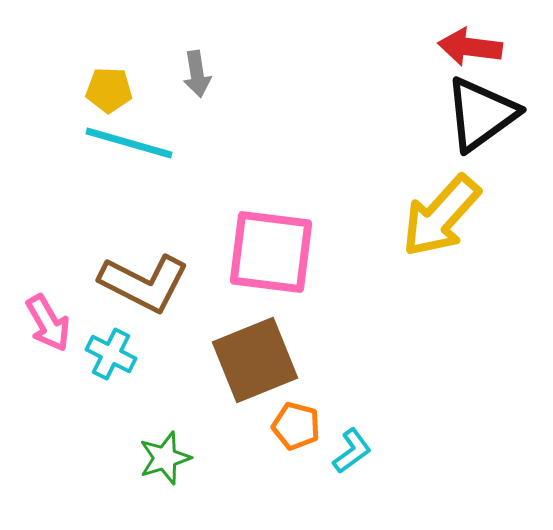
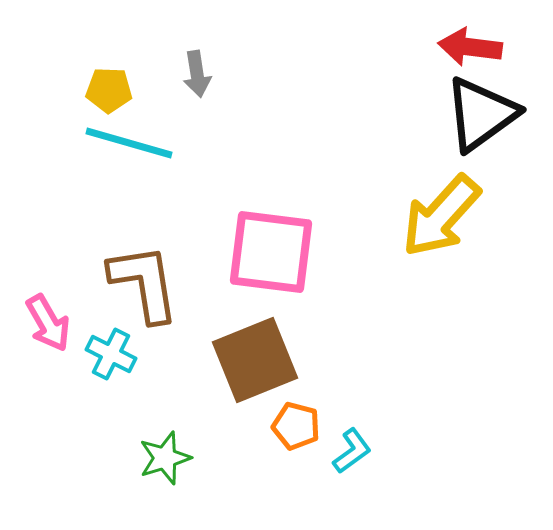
brown L-shape: rotated 126 degrees counterclockwise
